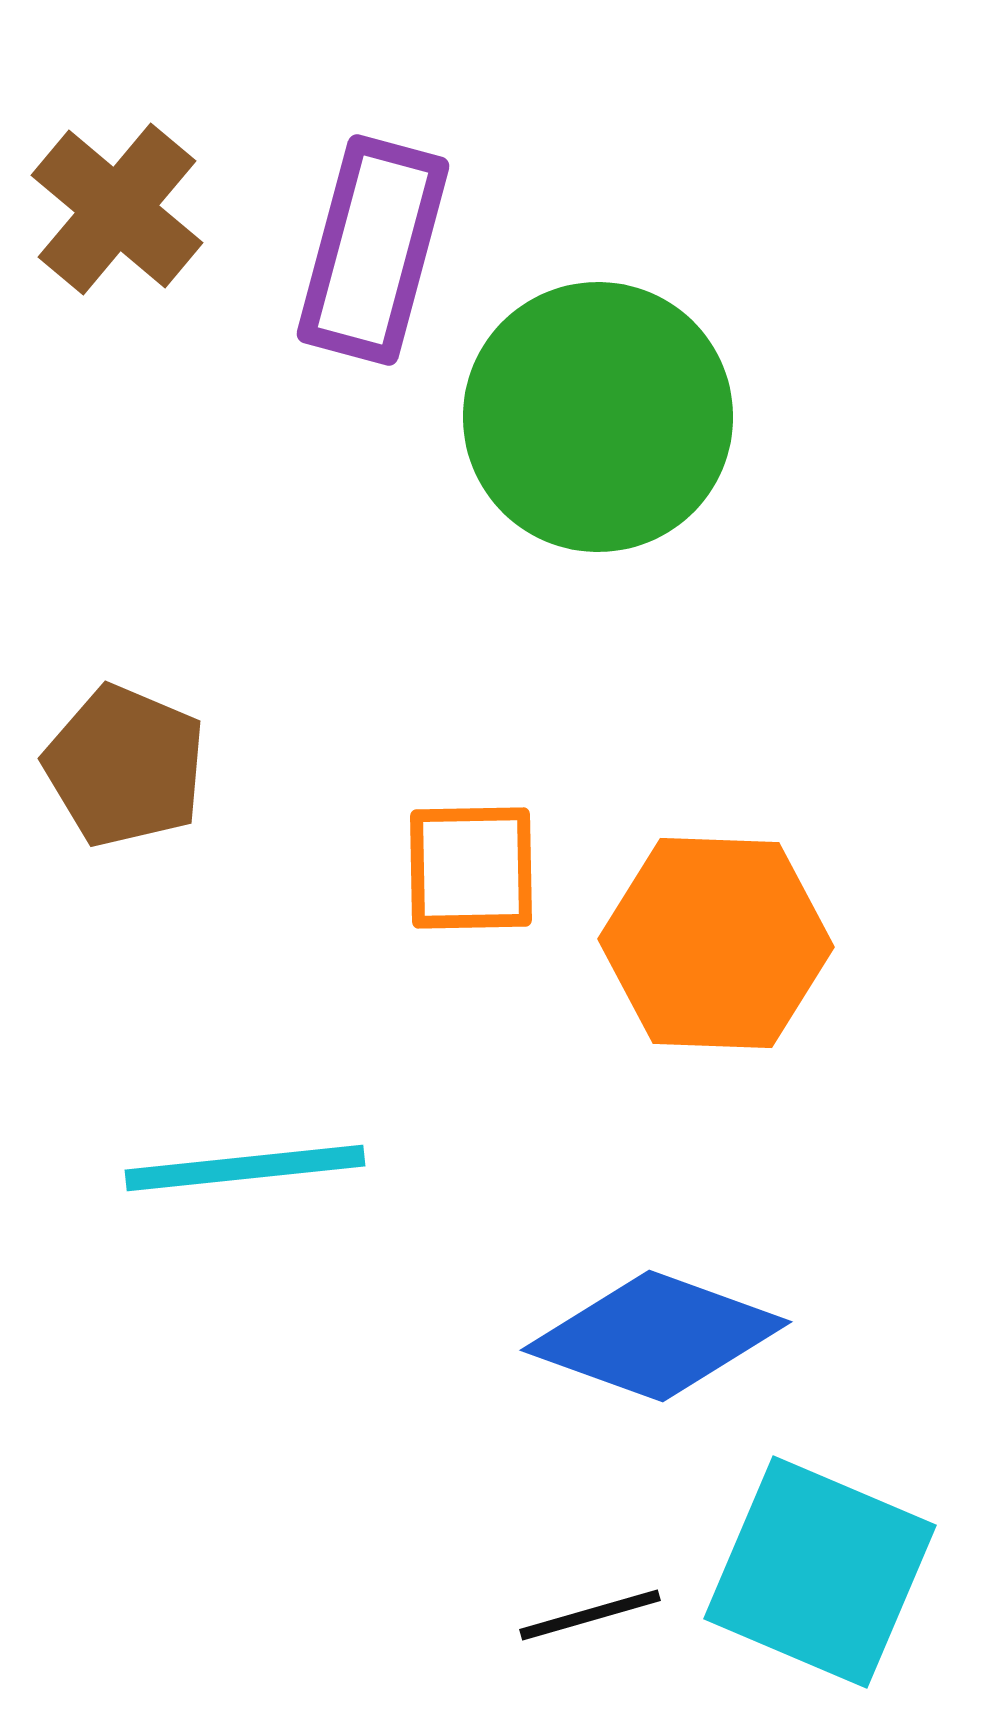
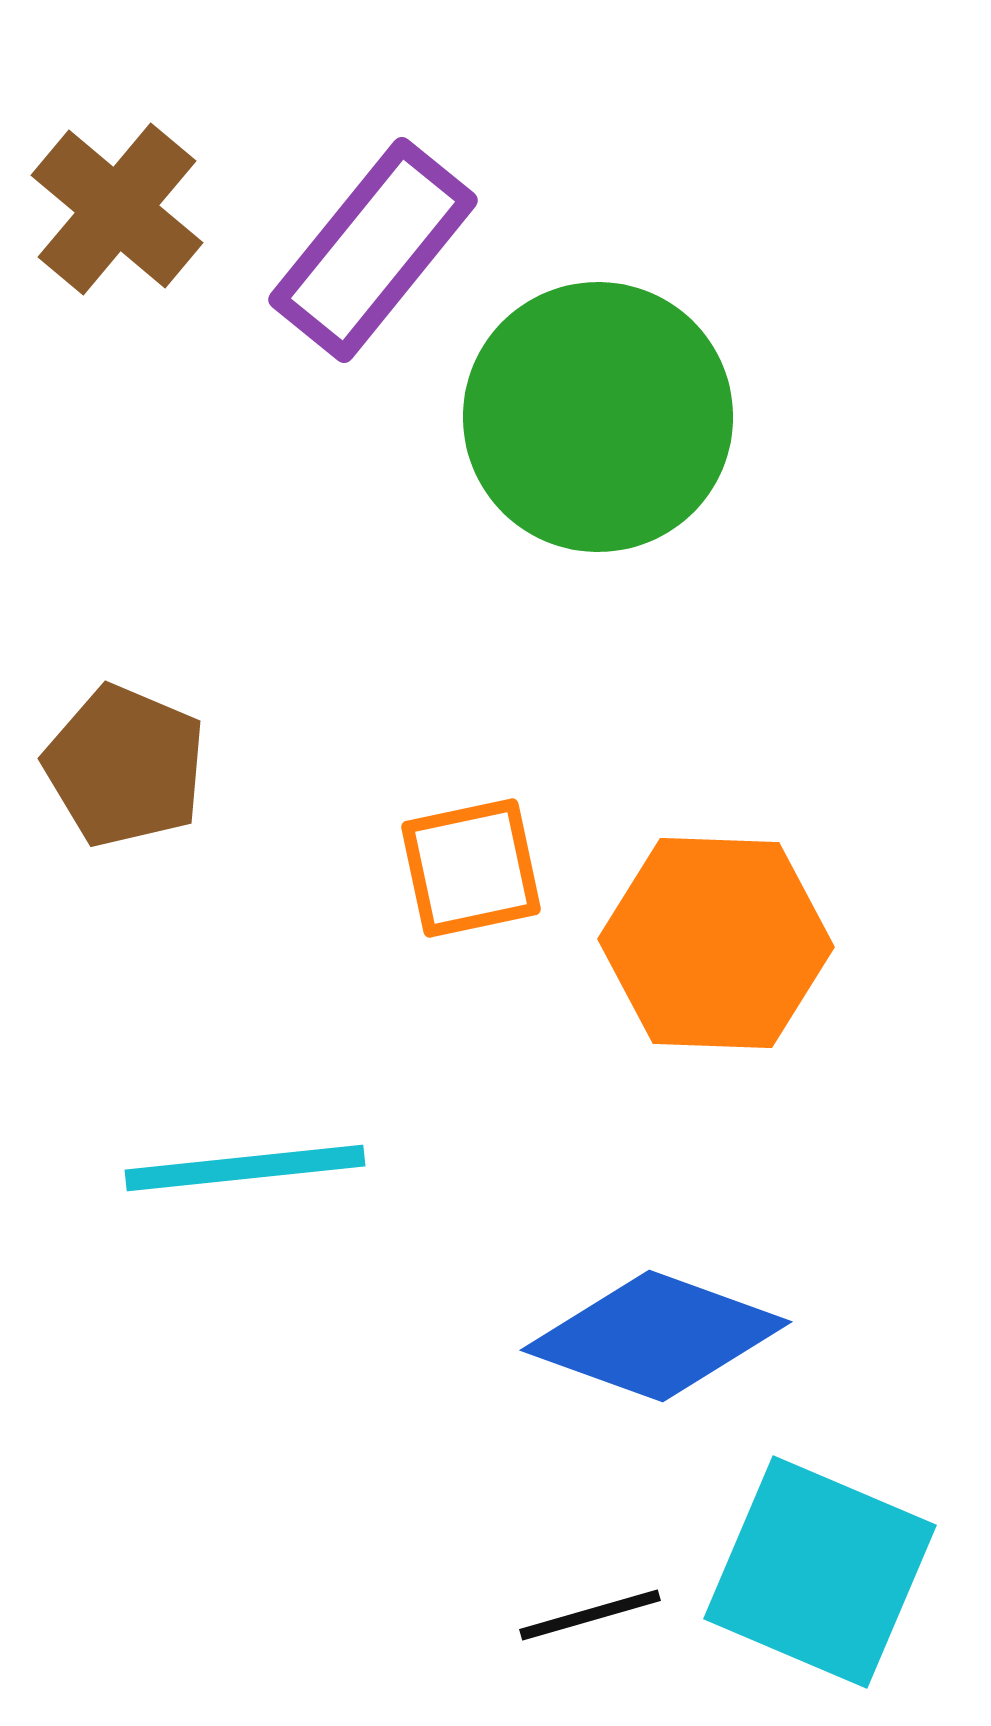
purple rectangle: rotated 24 degrees clockwise
orange square: rotated 11 degrees counterclockwise
